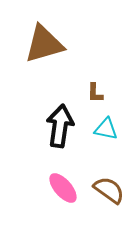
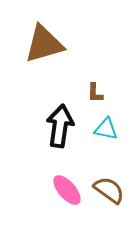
pink ellipse: moved 4 px right, 2 px down
